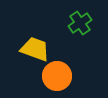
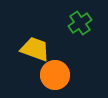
orange circle: moved 2 px left, 1 px up
